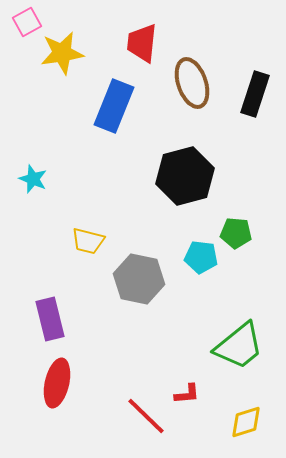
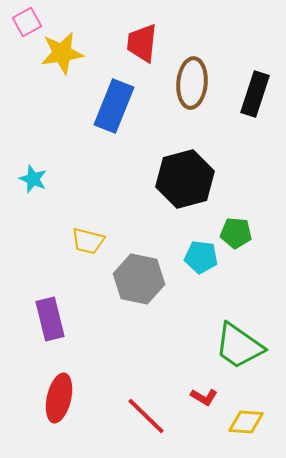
brown ellipse: rotated 24 degrees clockwise
black hexagon: moved 3 px down
green trapezoid: rotated 74 degrees clockwise
red ellipse: moved 2 px right, 15 px down
red L-shape: moved 17 px right, 3 px down; rotated 36 degrees clockwise
yellow diamond: rotated 21 degrees clockwise
